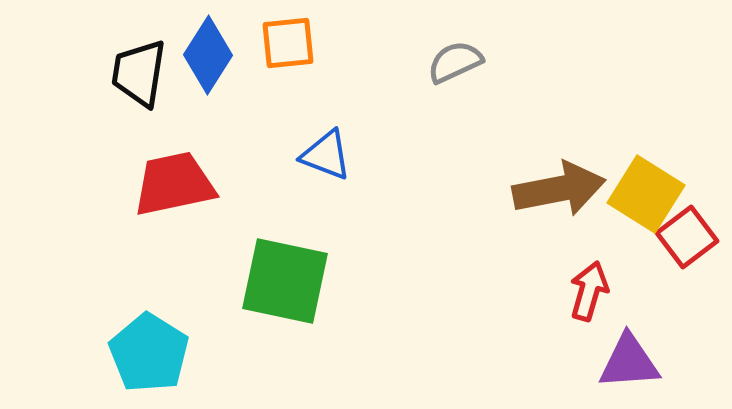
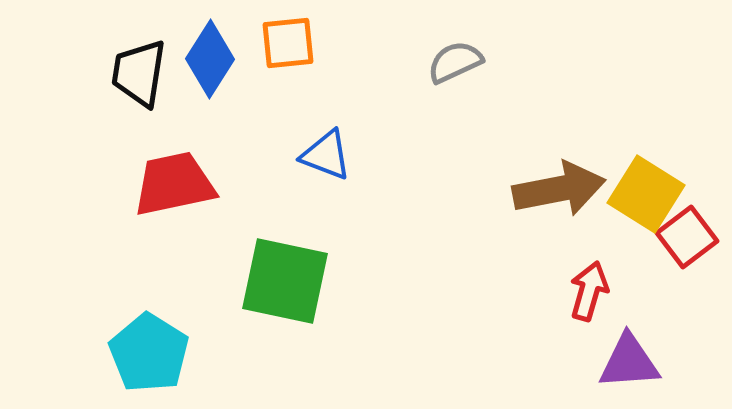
blue diamond: moved 2 px right, 4 px down
